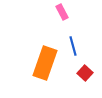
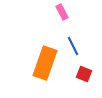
blue line: rotated 12 degrees counterclockwise
red square: moved 1 px left, 1 px down; rotated 21 degrees counterclockwise
